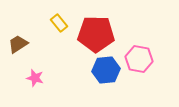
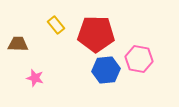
yellow rectangle: moved 3 px left, 2 px down
brown trapezoid: rotated 35 degrees clockwise
